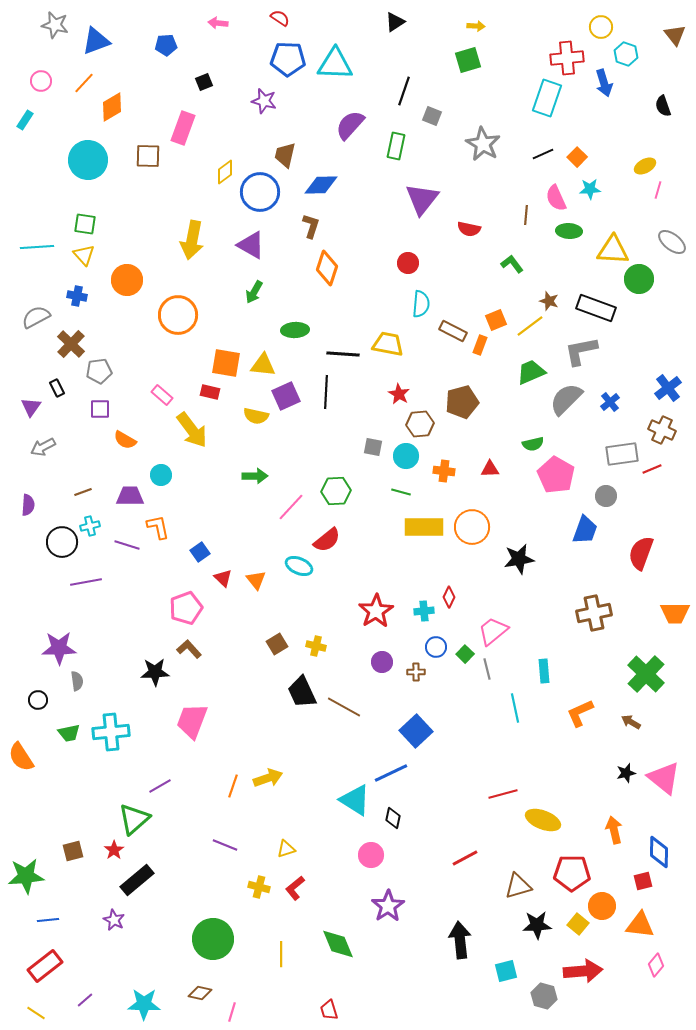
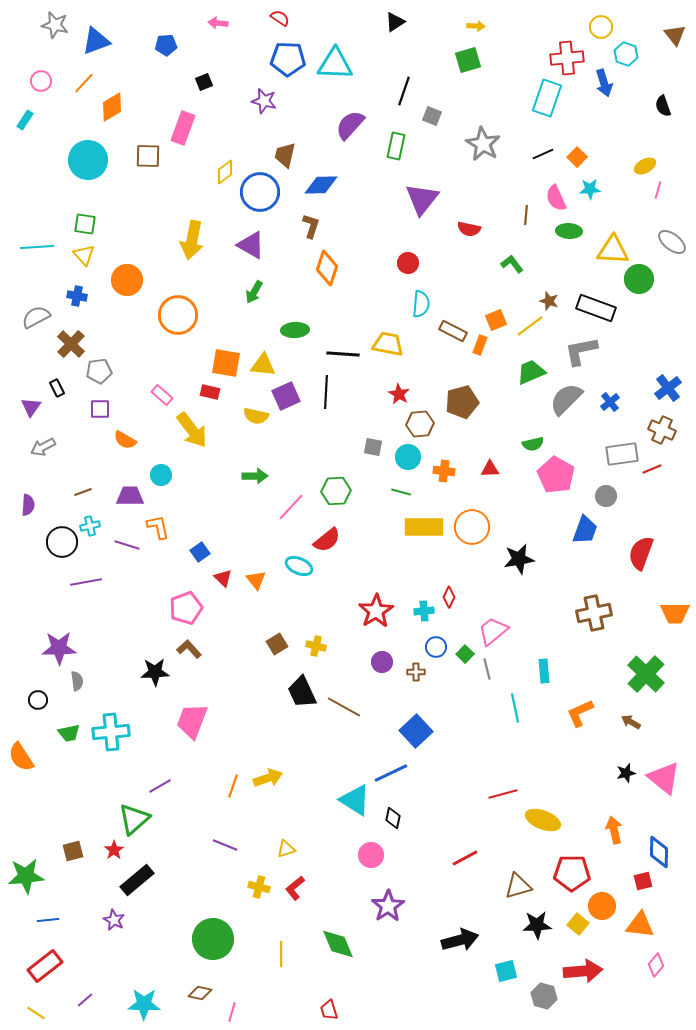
cyan circle at (406, 456): moved 2 px right, 1 px down
black arrow at (460, 940): rotated 81 degrees clockwise
